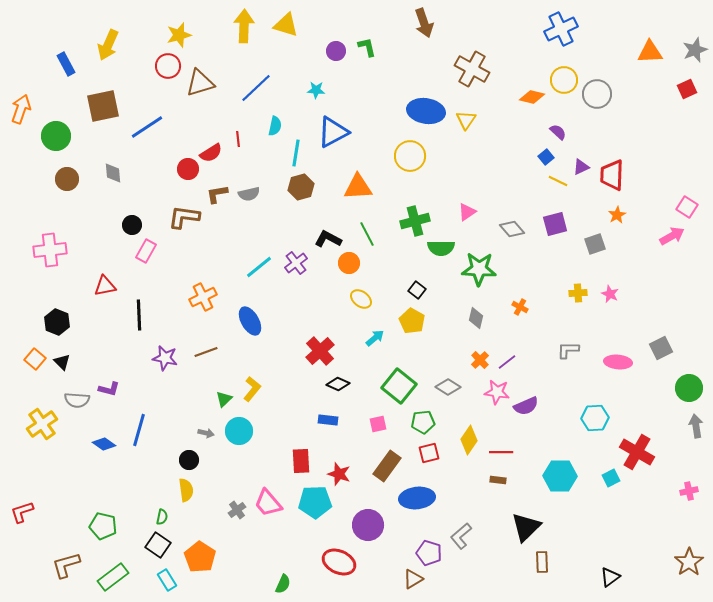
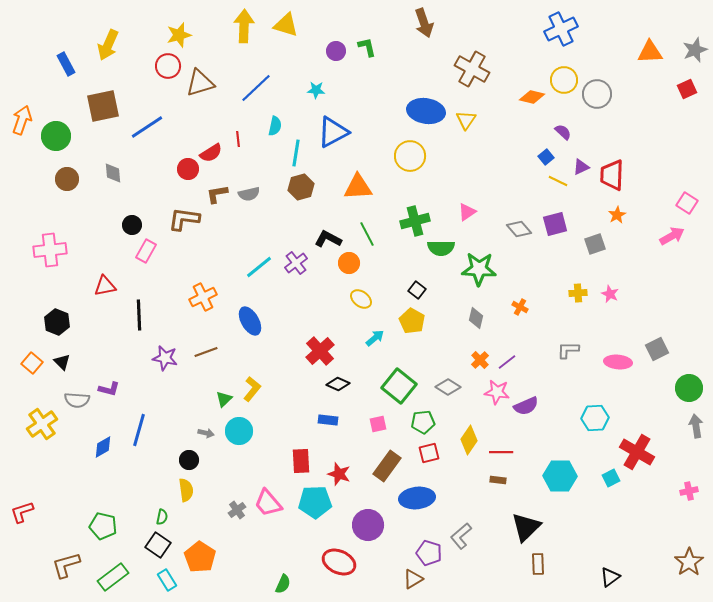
orange arrow at (21, 109): moved 1 px right, 11 px down
purple semicircle at (558, 132): moved 5 px right
pink square at (687, 207): moved 4 px up
brown L-shape at (184, 217): moved 2 px down
gray diamond at (512, 229): moved 7 px right
gray square at (661, 348): moved 4 px left, 1 px down
orange square at (35, 359): moved 3 px left, 4 px down
blue diamond at (104, 444): moved 1 px left, 3 px down; rotated 65 degrees counterclockwise
brown rectangle at (542, 562): moved 4 px left, 2 px down
